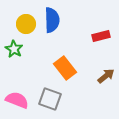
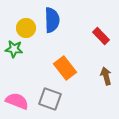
yellow circle: moved 4 px down
red rectangle: rotated 60 degrees clockwise
green star: rotated 24 degrees counterclockwise
brown arrow: rotated 66 degrees counterclockwise
pink semicircle: moved 1 px down
